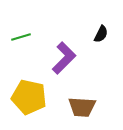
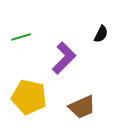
brown trapezoid: rotated 28 degrees counterclockwise
